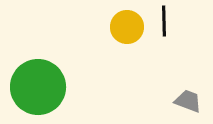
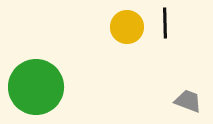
black line: moved 1 px right, 2 px down
green circle: moved 2 px left
